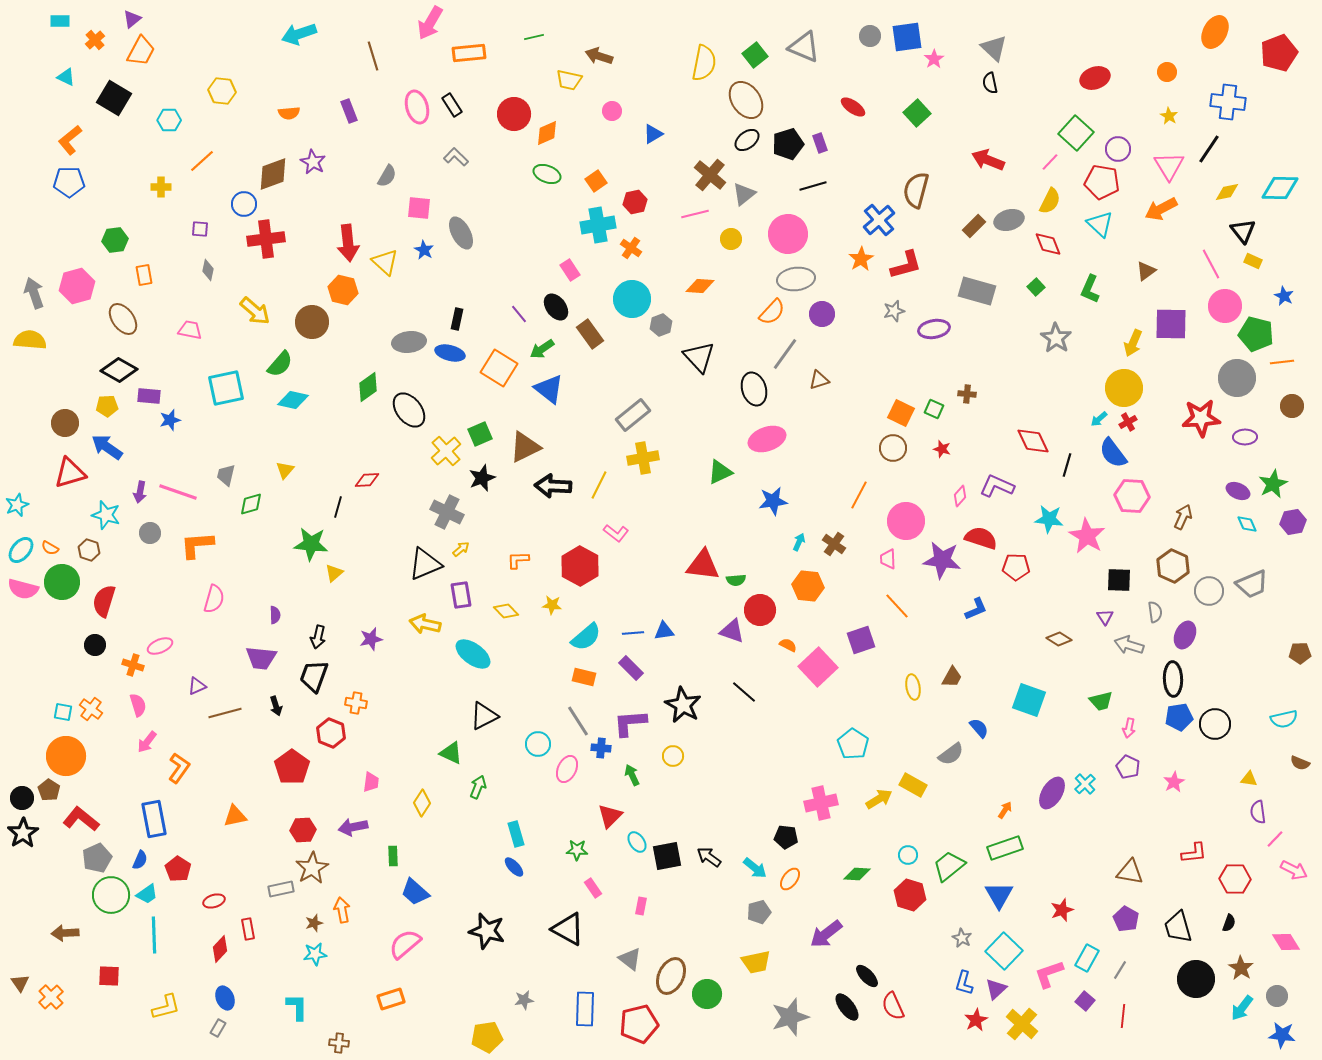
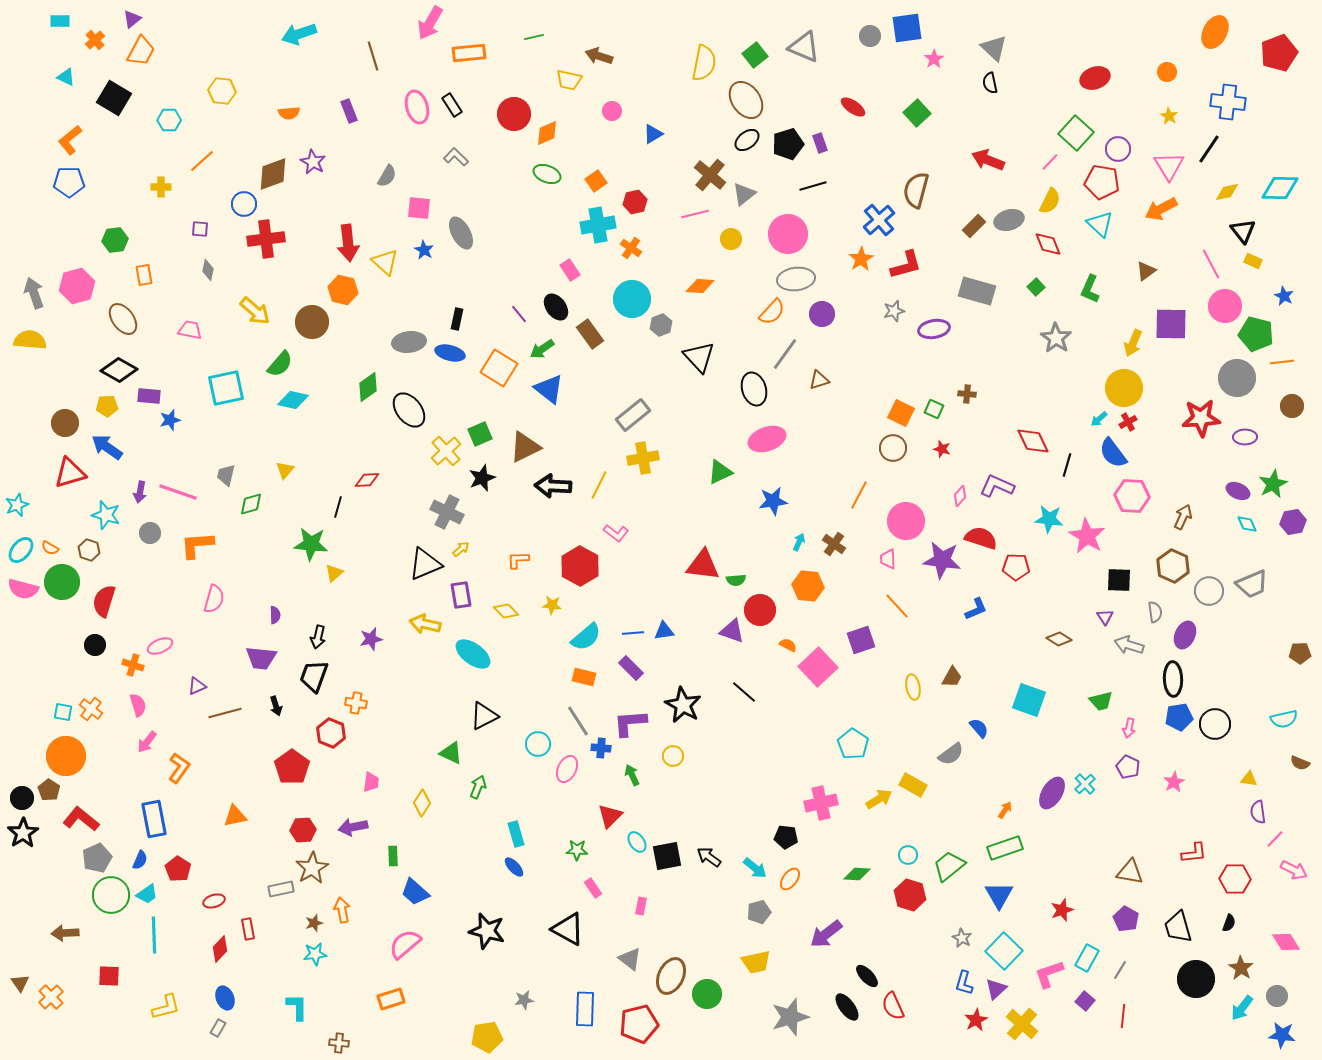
blue square at (907, 37): moved 9 px up
